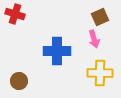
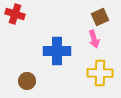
brown circle: moved 8 px right
